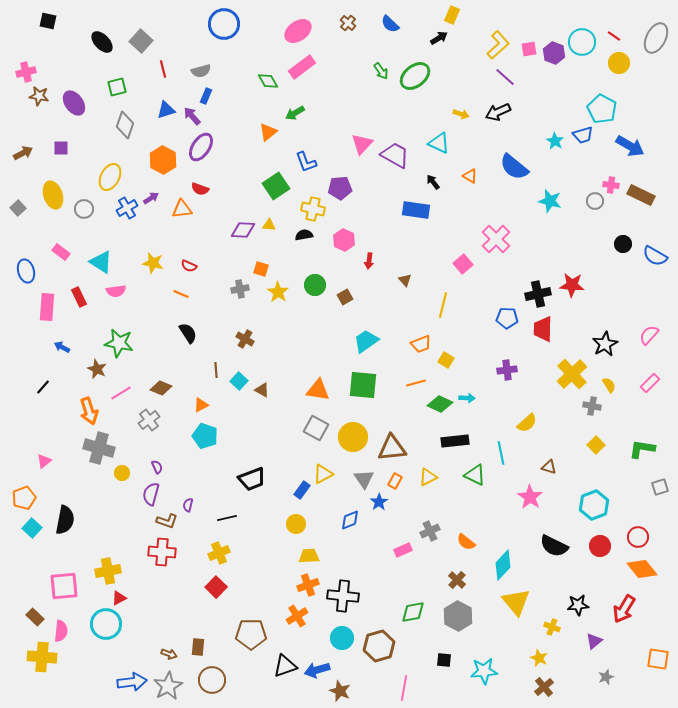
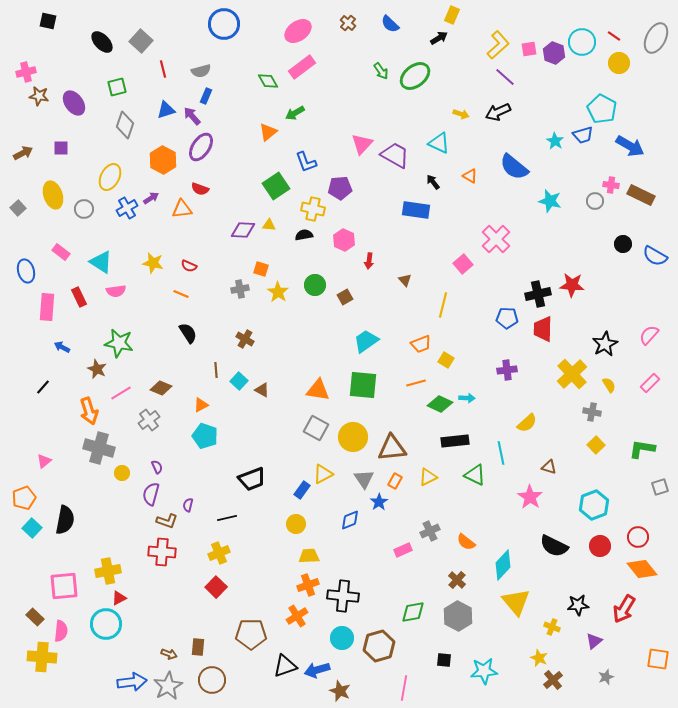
gray cross at (592, 406): moved 6 px down
brown cross at (544, 687): moved 9 px right, 7 px up
